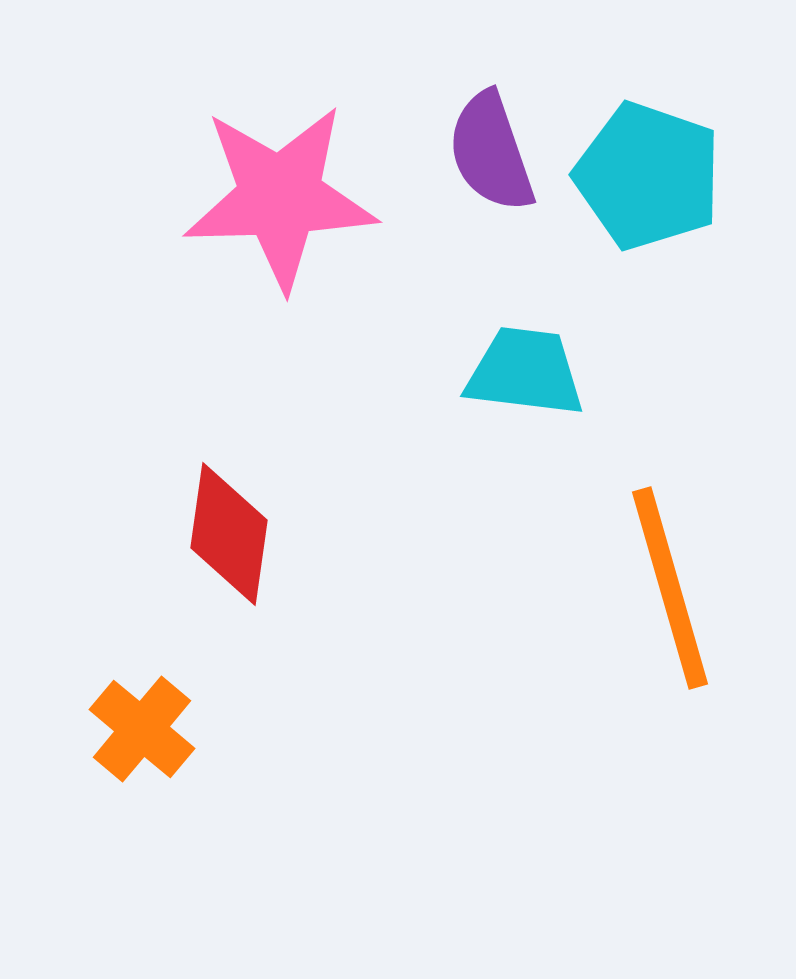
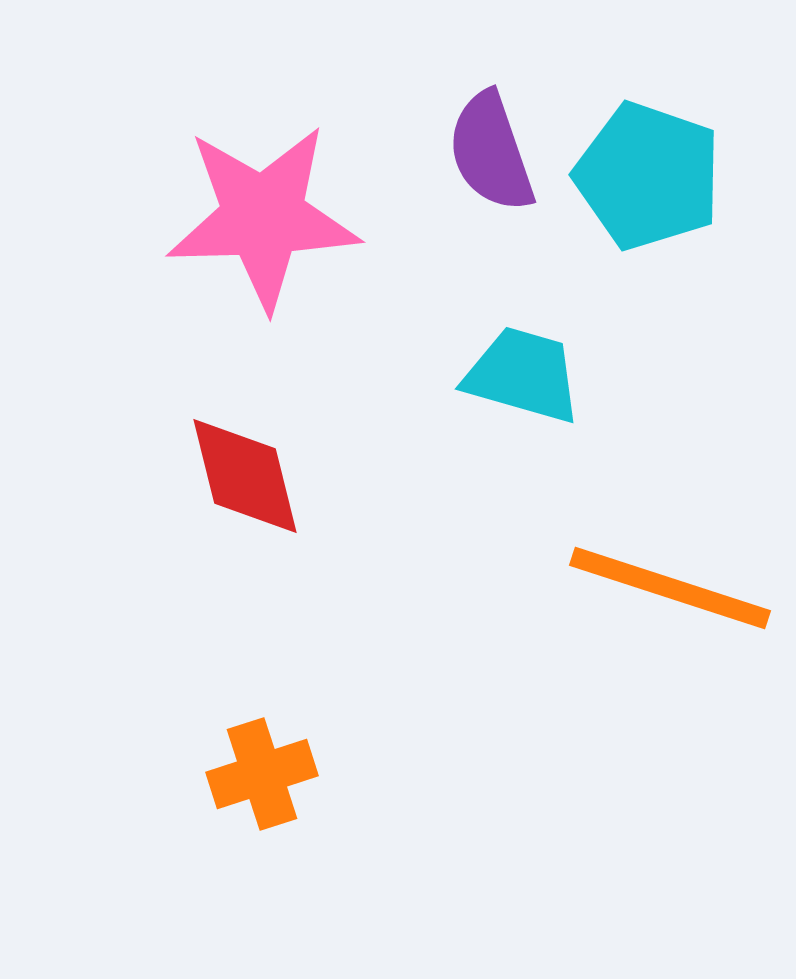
pink star: moved 17 px left, 20 px down
cyan trapezoid: moved 2 px left, 3 px down; rotated 9 degrees clockwise
red diamond: moved 16 px right, 58 px up; rotated 22 degrees counterclockwise
orange line: rotated 56 degrees counterclockwise
orange cross: moved 120 px right, 45 px down; rotated 32 degrees clockwise
